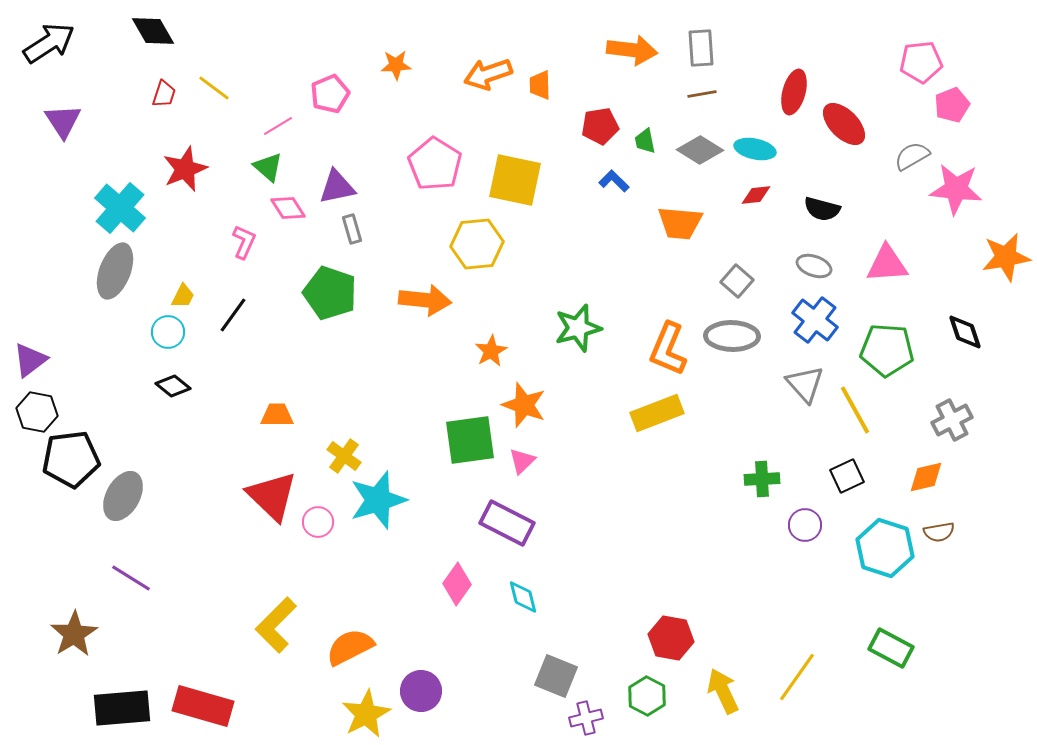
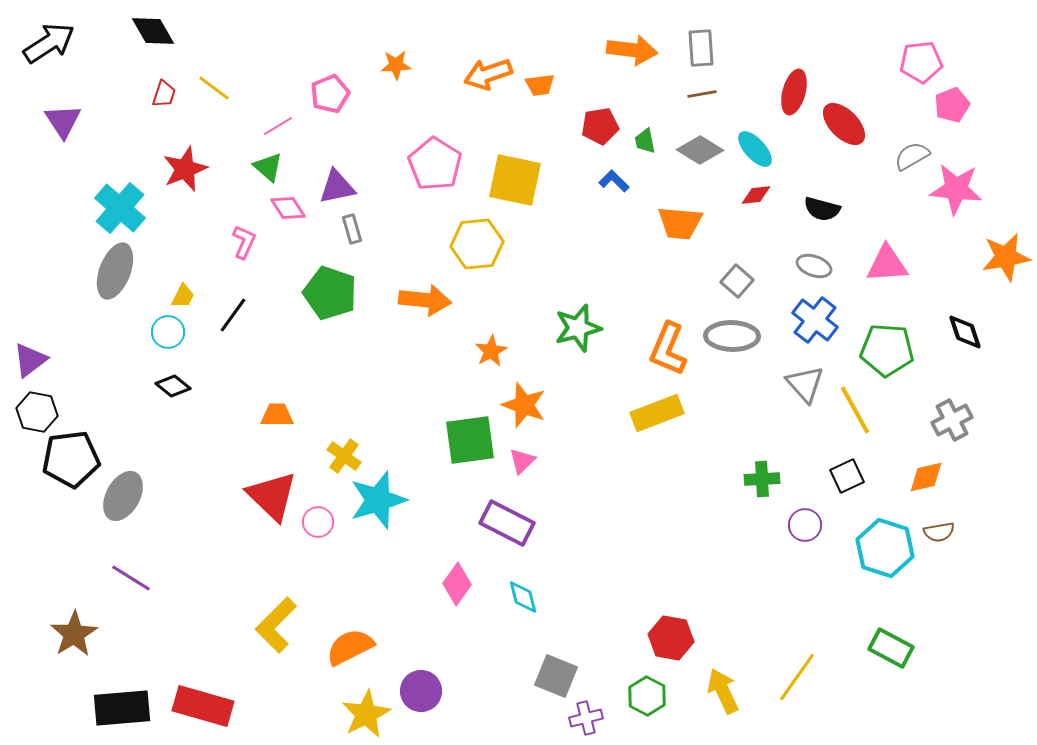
orange trapezoid at (540, 85): rotated 96 degrees counterclockwise
cyan ellipse at (755, 149): rotated 36 degrees clockwise
